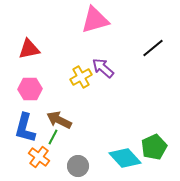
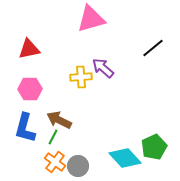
pink triangle: moved 4 px left, 1 px up
yellow cross: rotated 25 degrees clockwise
orange cross: moved 16 px right, 5 px down
